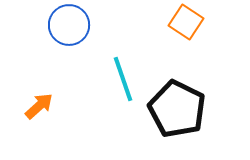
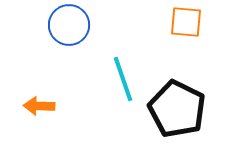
orange square: rotated 28 degrees counterclockwise
orange arrow: rotated 136 degrees counterclockwise
